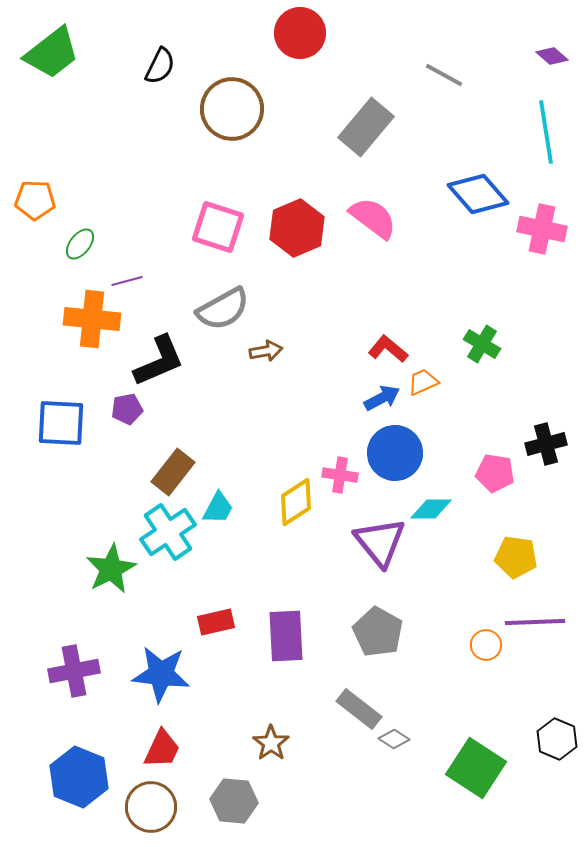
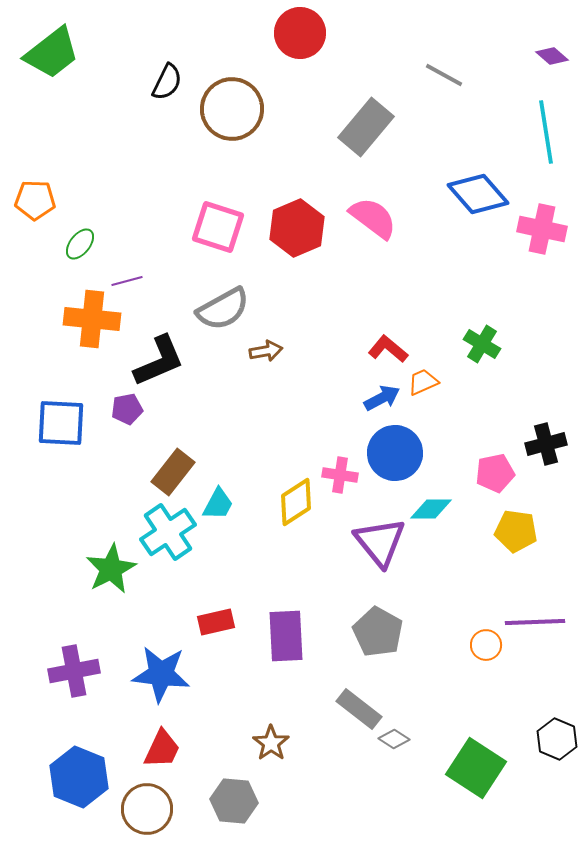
black semicircle at (160, 66): moved 7 px right, 16 px down
pink pentagon at (495, 473): rotated 21 degrees counterclockwise
cyan trapezoid at (218, 508): moved 4 px up
yellow pentagon at (516, 557): moved 26 px up
brown circle at (151, 807): moved 4 px left, 2 px down
